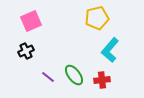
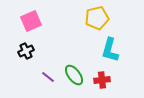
cyan L-shape: rotated 25 degrees counterclockwise
